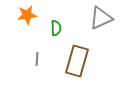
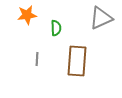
brown rectangle: rotated 12 degrees counterclockwise
